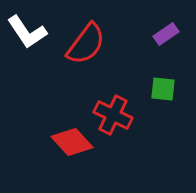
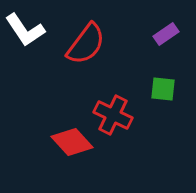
white L-shape: moved 2 px left, 2 px up
